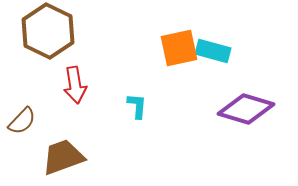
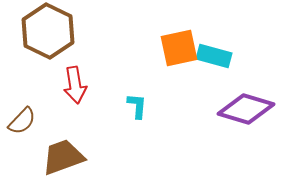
cyan rectangle: moved 1 px right, 5 px down
